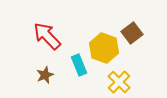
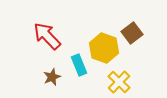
brown star: moved 7 px right, 2 px down
